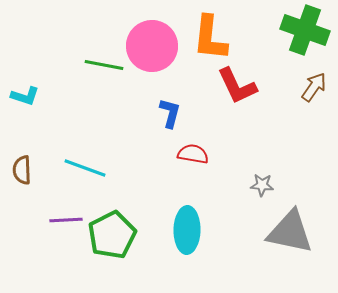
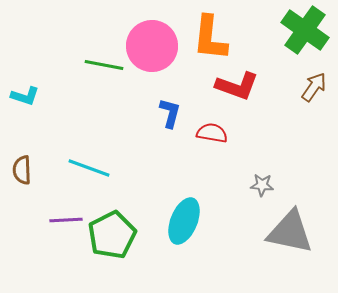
green cross: rotated 15 degrees clockwise
red L-shape: rotated 45 degrees counterclockwise
red semicircle: moved 19 px right, 21 px up
cyan line: moved 4 px right
cyan ellipse: moved 3 px left, 9 px up; rotated 21 degrees clockwise
